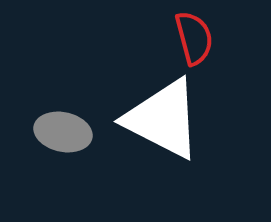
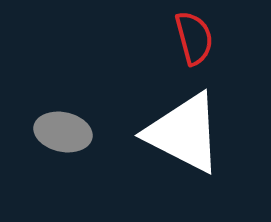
white triangle: moved 21 px right, 14 px down
